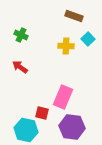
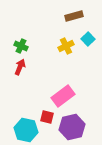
brown rectangle: rotated 36 degrees counterclockwise
green cross: moved 11 px down
yellow cross: rotated 28 degrees counterclockwise
red arrow: rotated 77 degrees clockwise
pink rectangle: moved 1 px up; rotated 30 degrees clockwise
red square: moved 5 px right, 4 px down
purple hexagon: rotated 20 degrees counterclockwise
